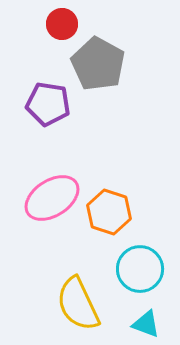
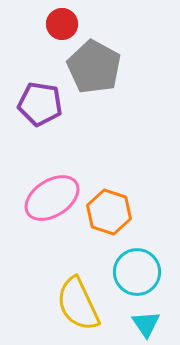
gray pentagon: moved 4 px left, 3 px down
purple pentagon: moved 8 px left
cyan circle: moved 3 px left, 3 px down
cyan triangle: rotated 36 degrees clockwise
